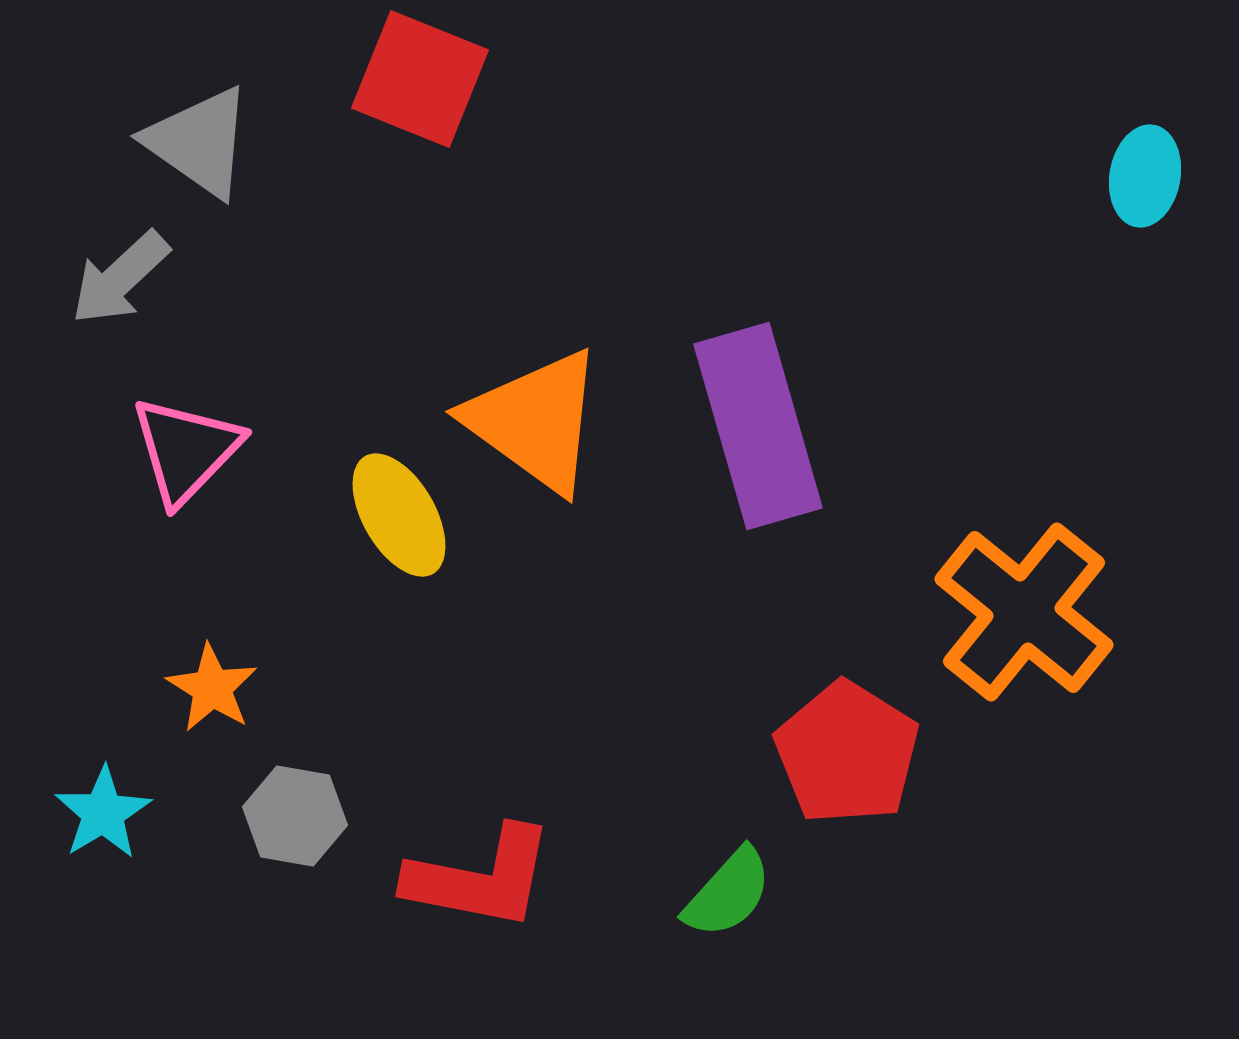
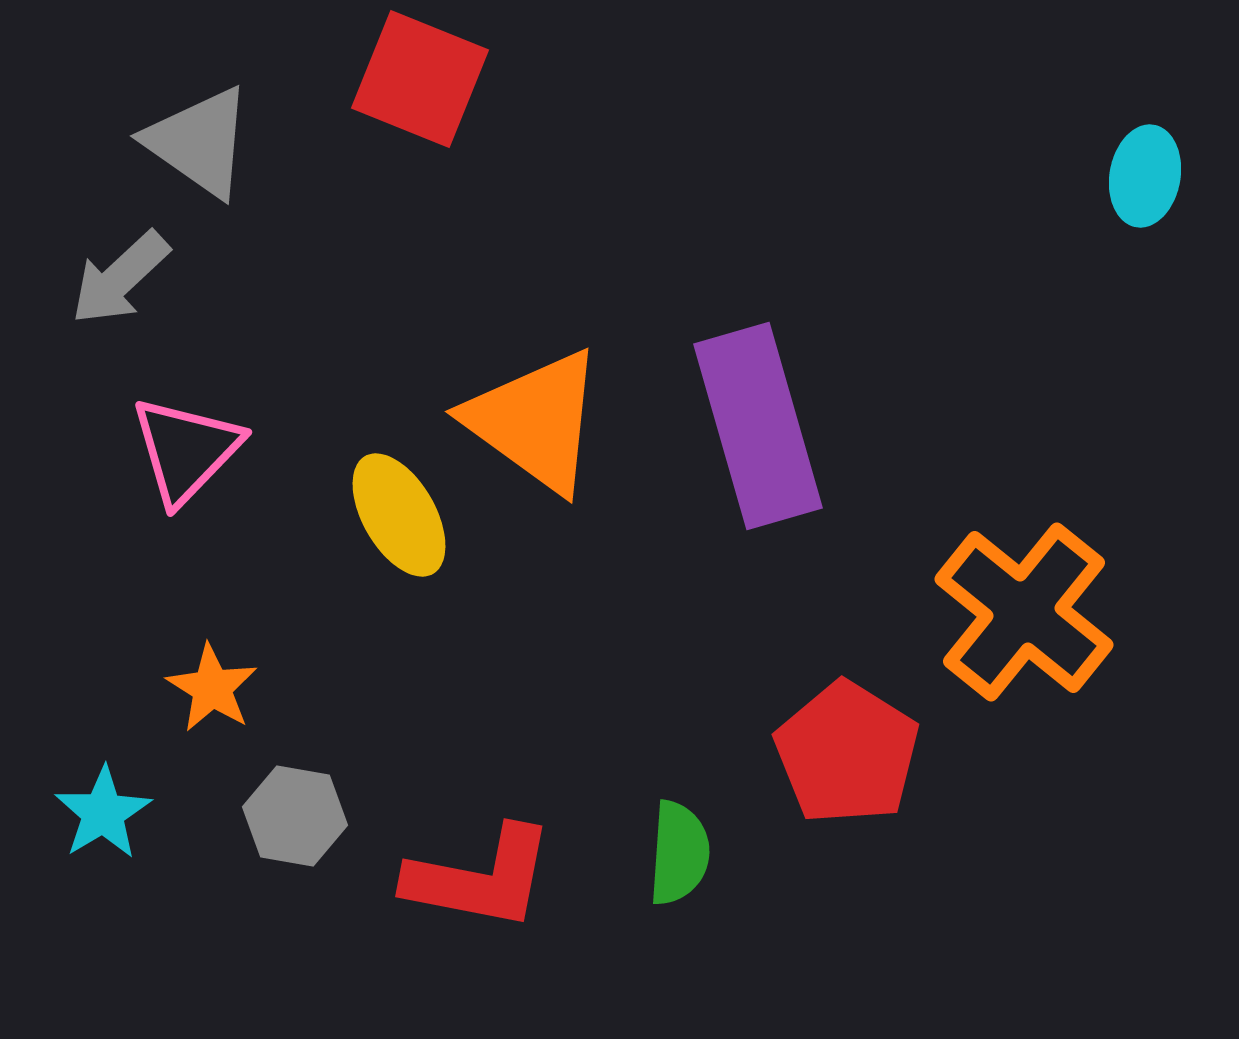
green semicircle: moved 49 px left, 40 px up; rotated 38 degrees counterclockwise
